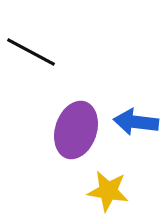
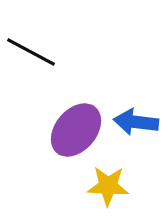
purple ellipse: rotated 22 degrees clockwise
yellow star: moved 5 px up; rotated 6 degrees counterclockwise
